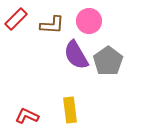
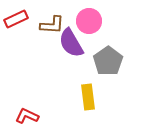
red rectangle: rotated 20 degrees clockwise
purple semicircle: moved 5 px left, 12 px up
yellow rectangle: moved 18 px right, 13 px up
